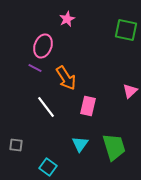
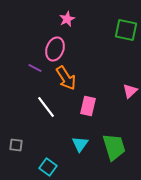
pink ellipse: moved 12 px right, 3 px down
